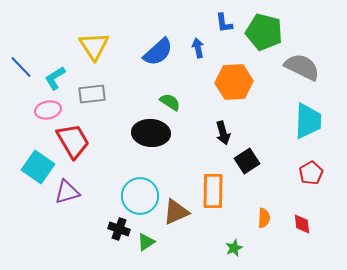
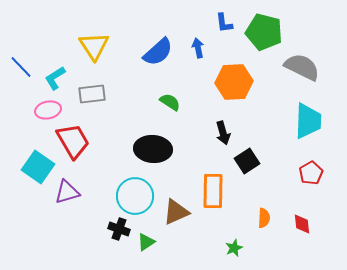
black ellipse: moved 2 px right, 16 px down
cyan circle: moved 5 px left
